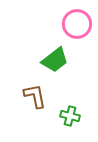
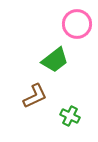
brown L-shape: rotated 76 degrees clockwise
green cross: rotated 12 degrees clockwise
